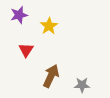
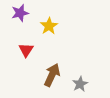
purple star: moved 1 px right, 2 px up
brown arrow: moved 1 px right, 1 px up
gray star: moved 2 px left, 1 px up; rotated 28 degrees counterclockwise
